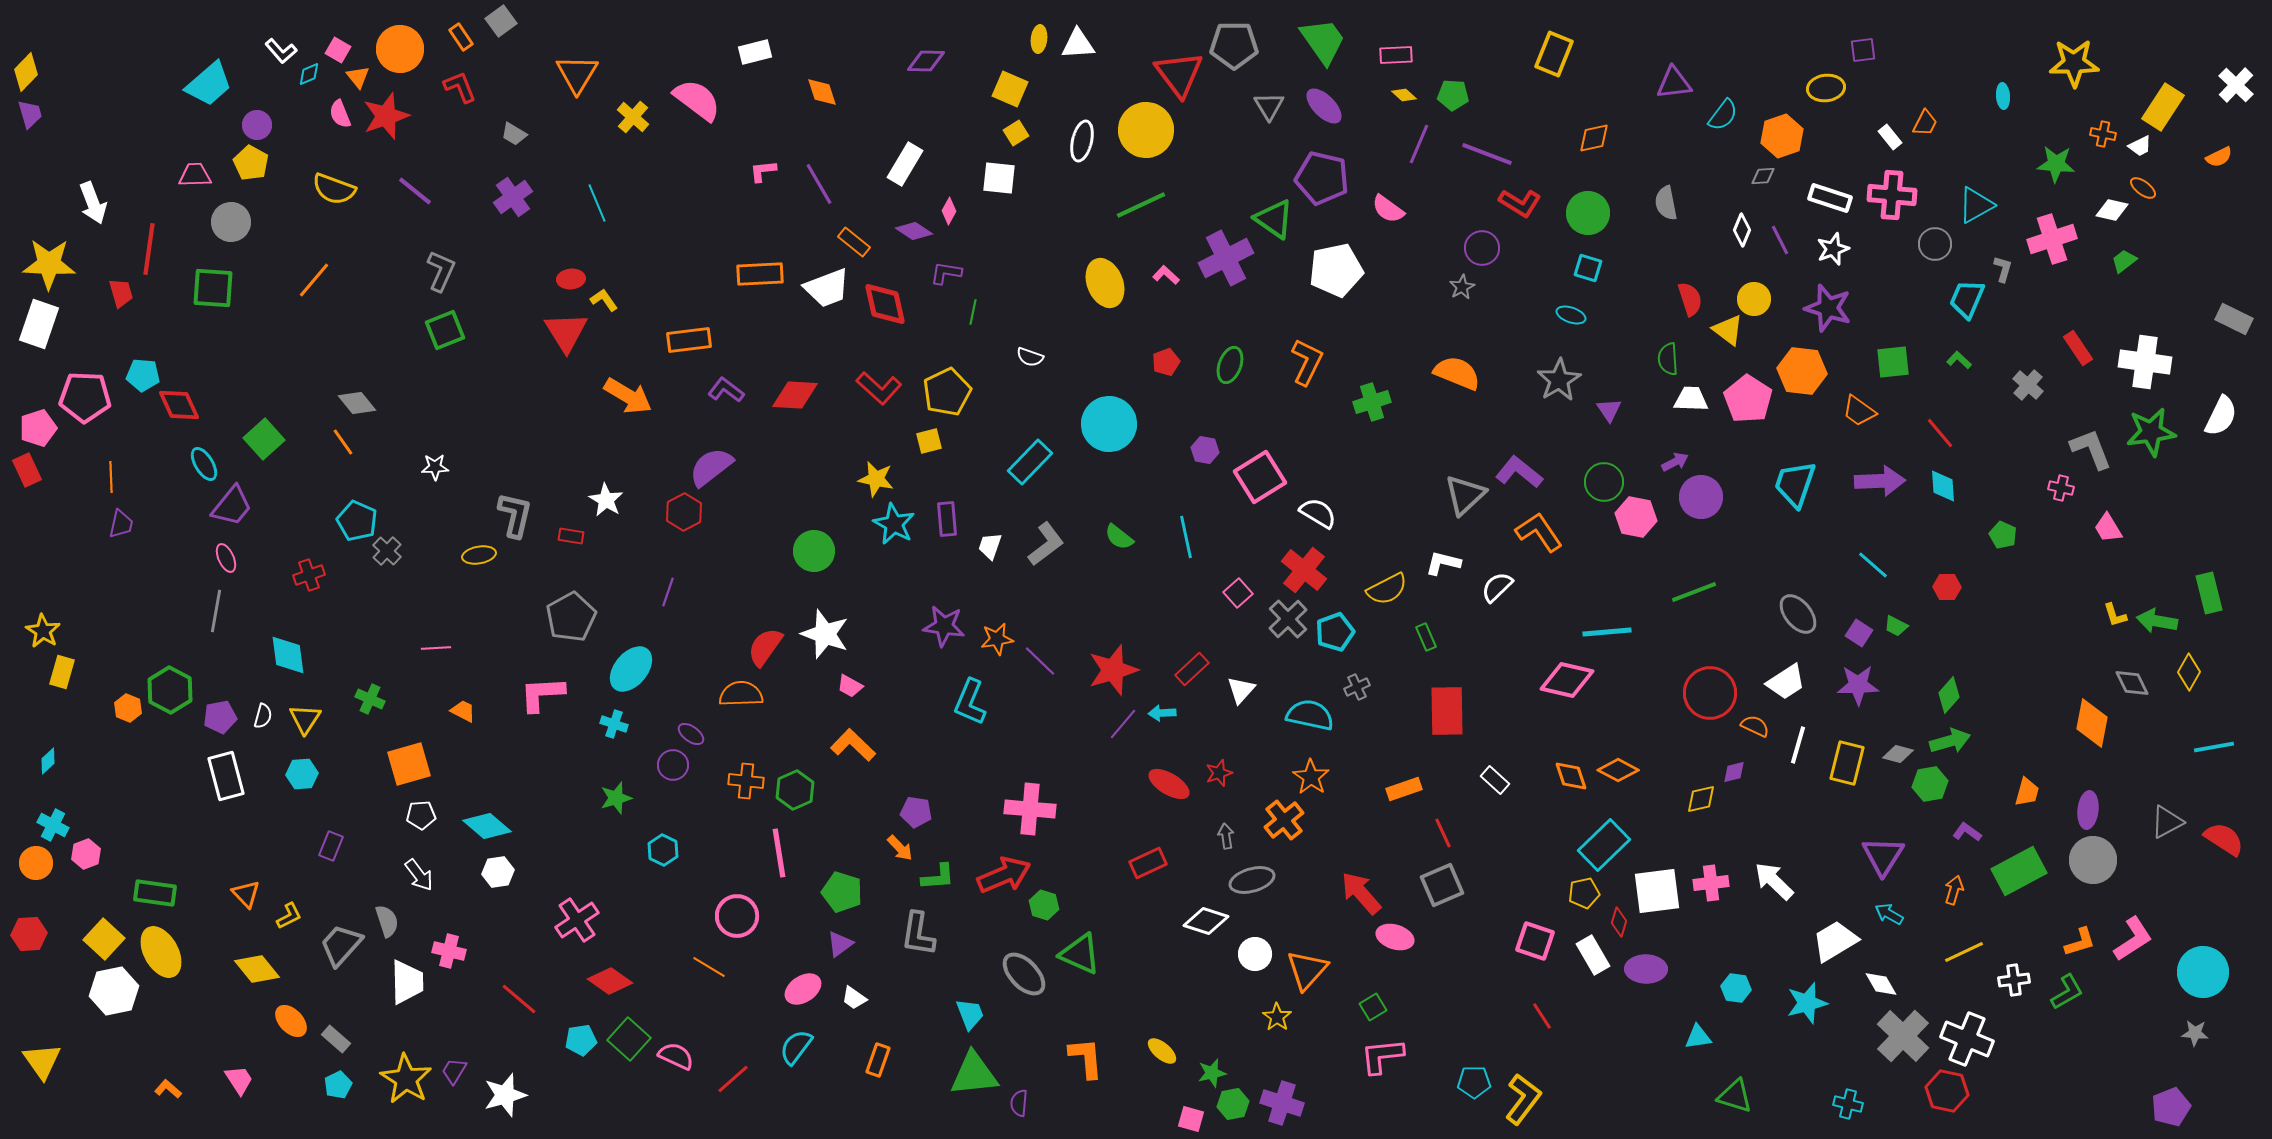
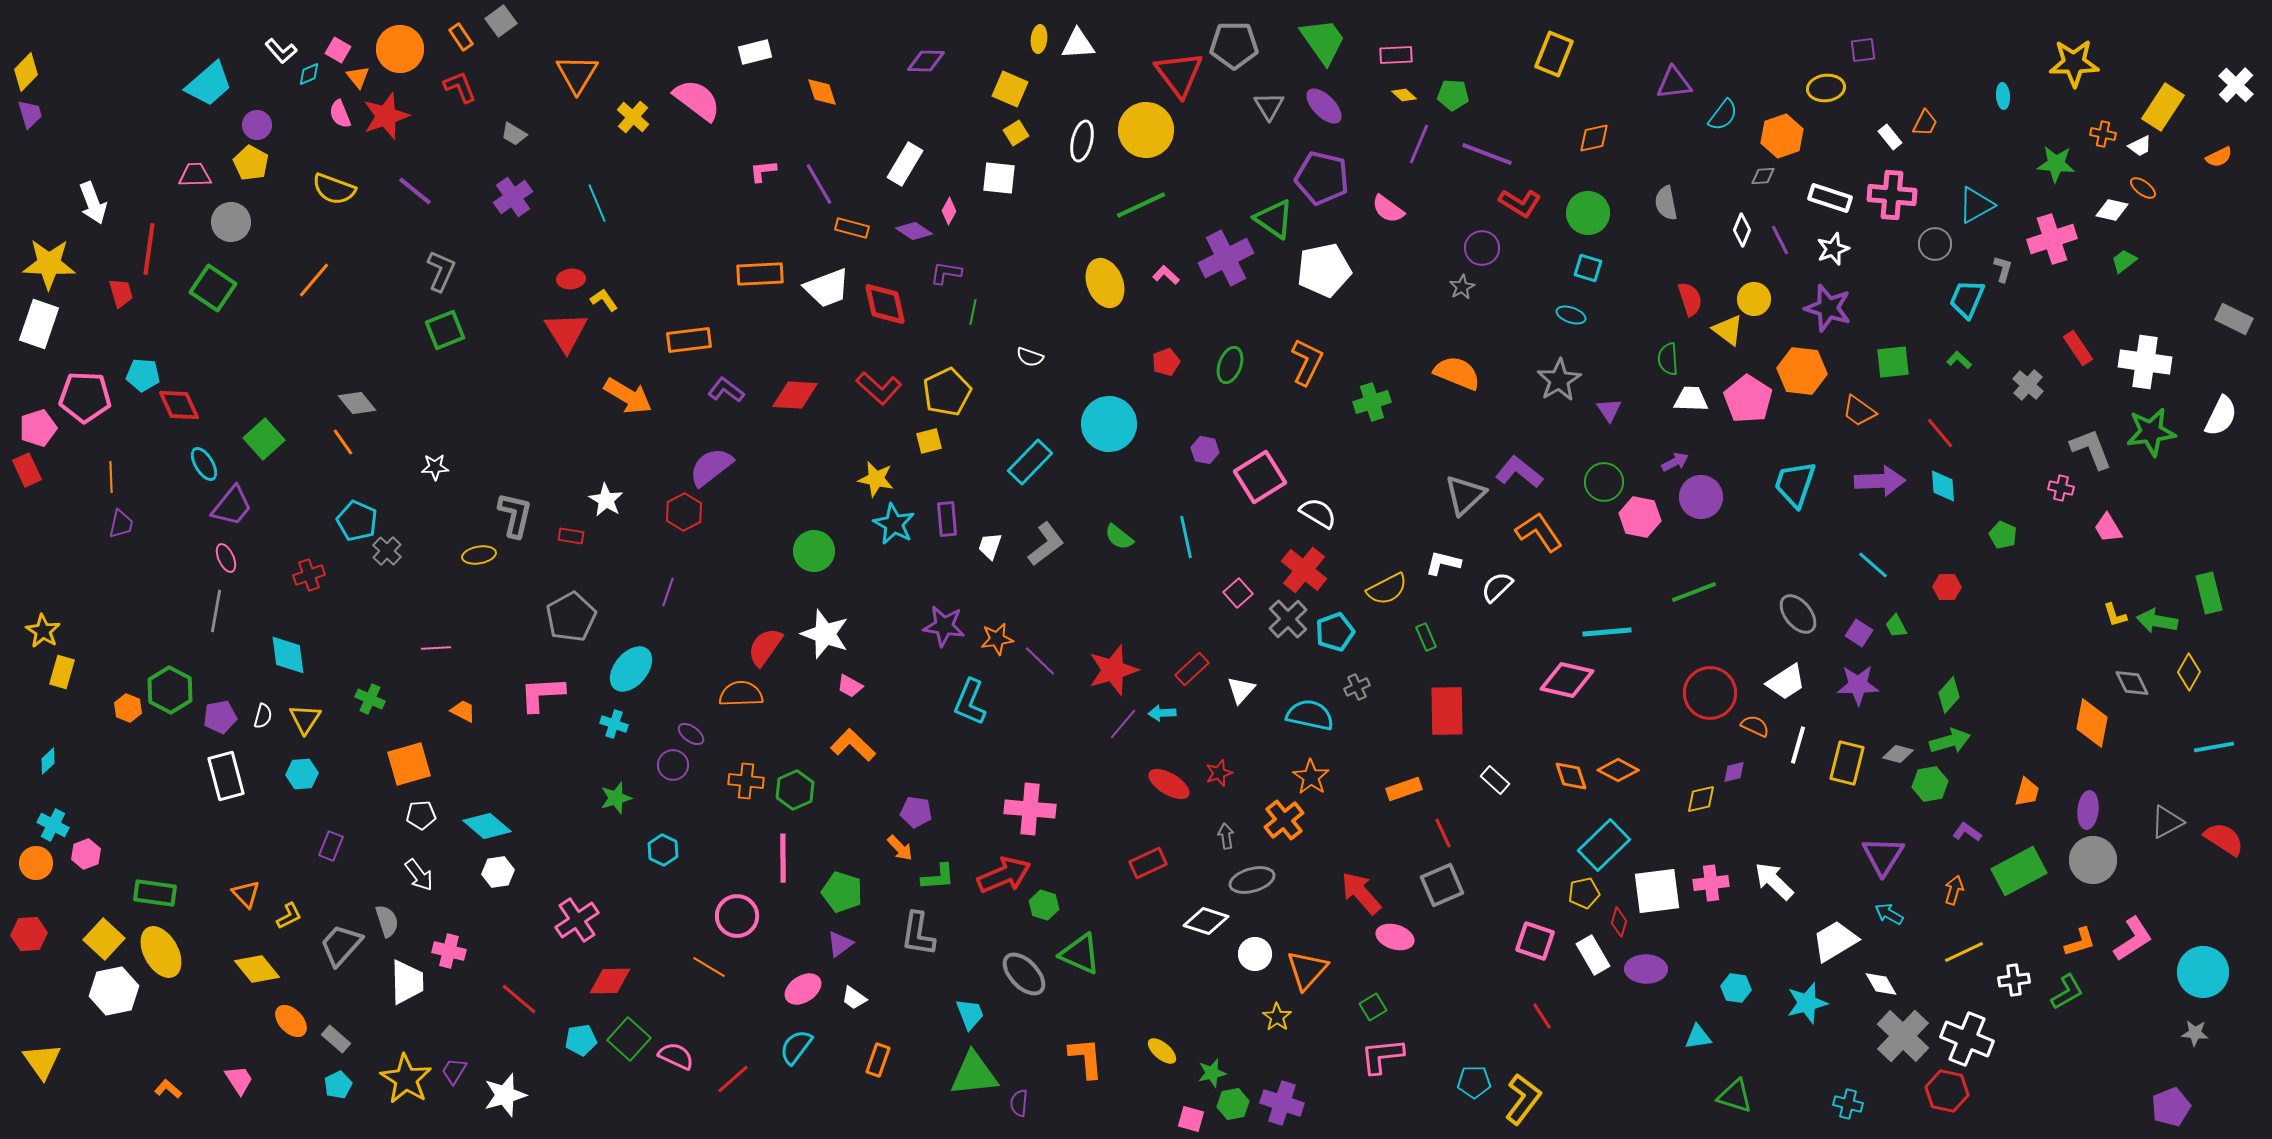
orange rectangle at (854, 242): moved 2 px left, 14 px up; rotated 24 degrees counterclockwise
white pentagon at (1336, 270): moved 12 px left
green square at (213, 288): rotated 30 degrees clockwise
pink hexagon at (1636, 517): moved 4 px right
green trapezoid at (1896, 626): rotated 35 degrees clockwise
pink line at (779, 853): moved 4 px right, 5 px down; rotated 9 degrees clockwise
red diamond at (610, 981): rotated 36 degrees counterclockwise
